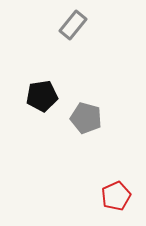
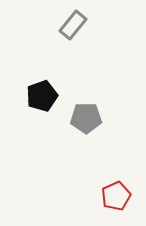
black pentagon: rotated 12 degrees counterclockwise
gray pentagon: rotated 16 degrees counterclockwise
